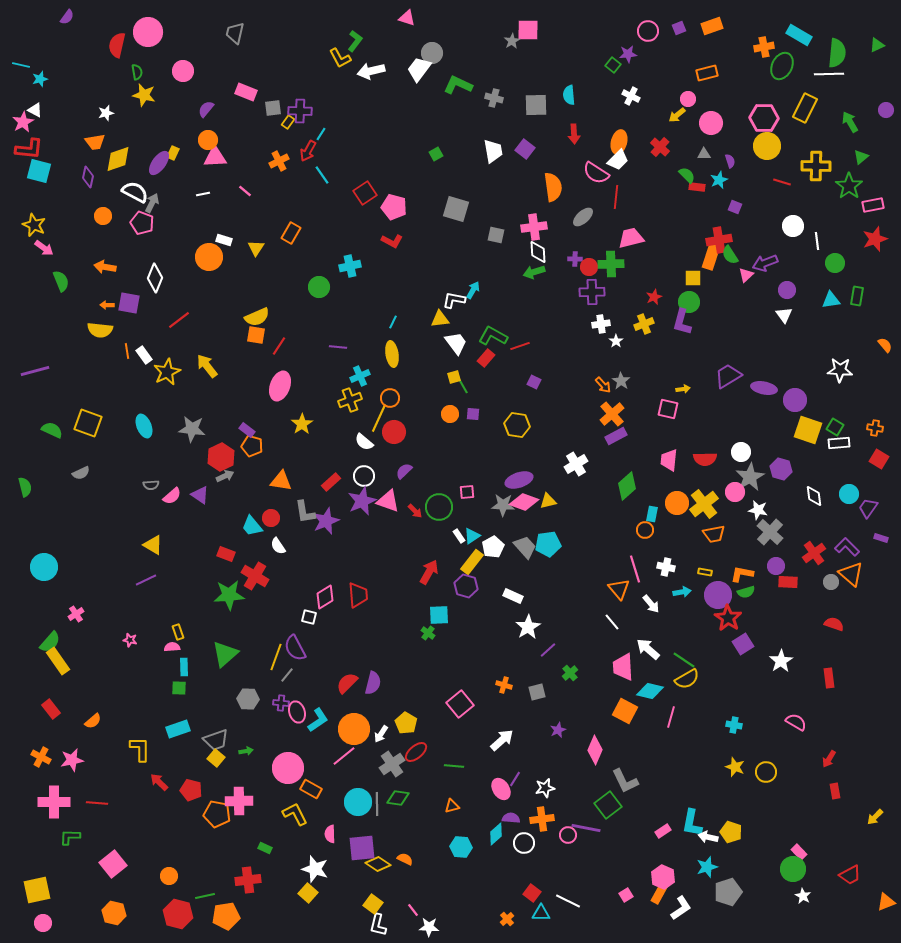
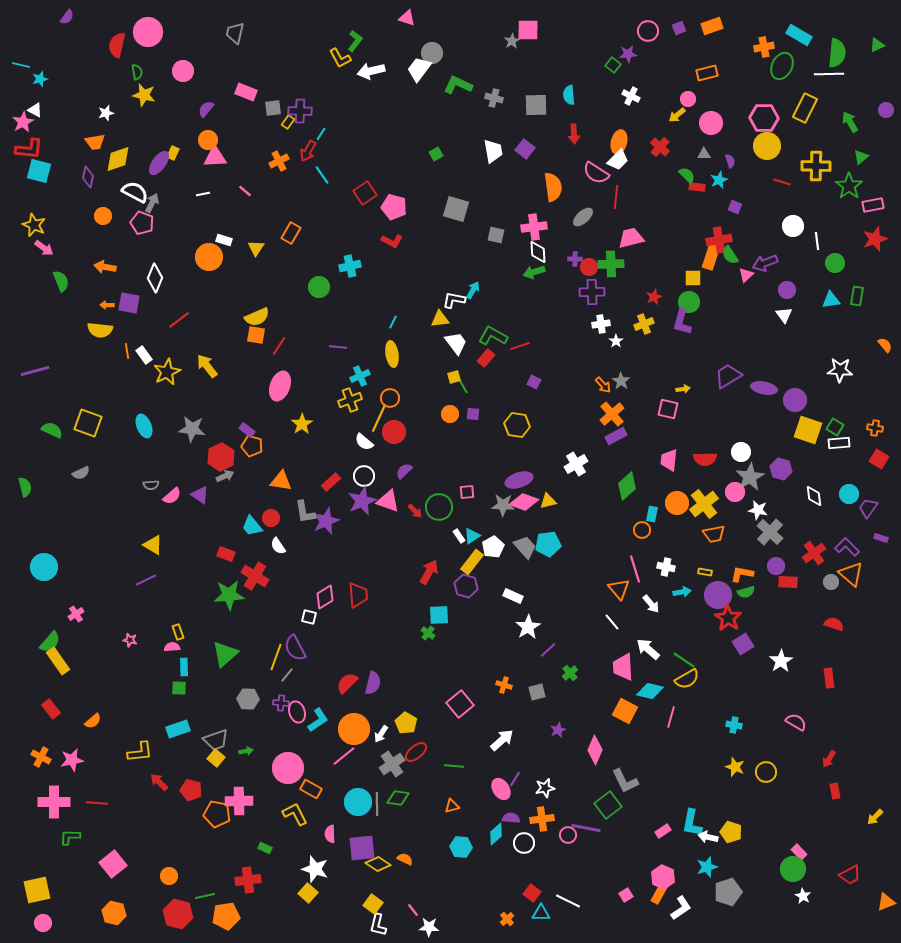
orange circle at (645, 530): moved 3 px left
yellow L-shape at (140, 749): moved 3 px down; rotated 84 degrees clockwise
